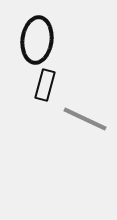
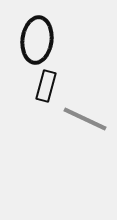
black rectangle: moved 1 px right, 1 px down
